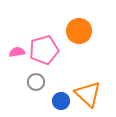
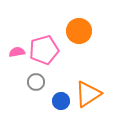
orange triangle: rotated 44 degrees clockwise
